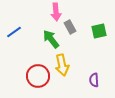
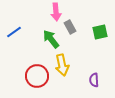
green square: moved 1 px right, 1 px down
red circle: moved 1 px left
